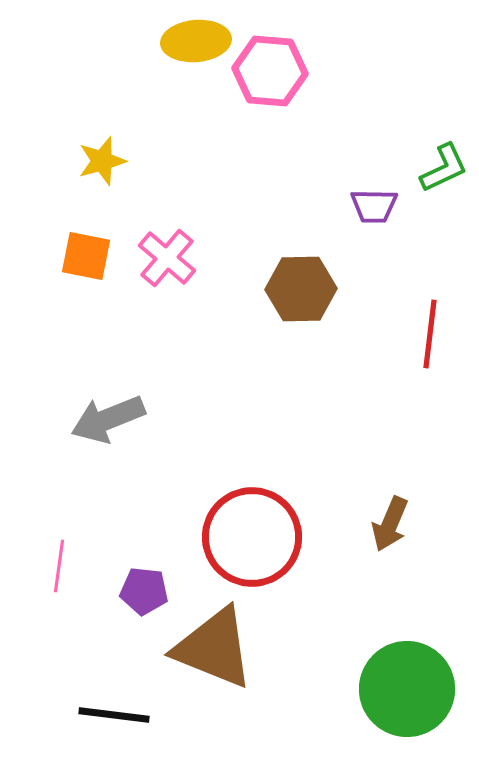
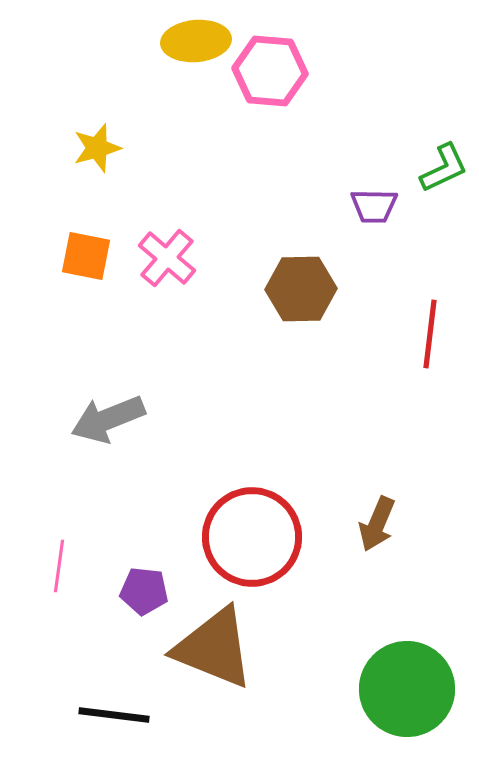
yellow star: moved 5 px left, 13 px up
brown arrow: moved 13 px left
